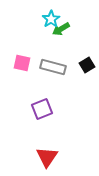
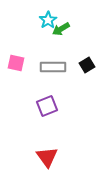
cyan star: moved 3 px left, 1 px down
pink square: moved 6 px left
gray rectangle: rotated 15 degrees counterclockwise
purple square: moved 5 px right, 3 px up
red triangle: rotated 10 degrees counterclockwise
